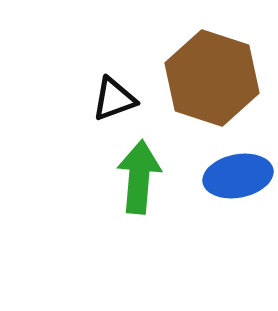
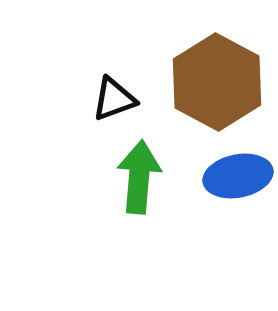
brown hexagon: moved 5 px right, 4 px down; rotated 10 degrees clockwise
